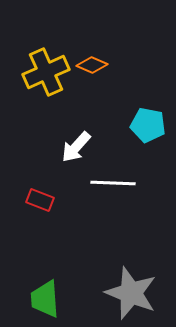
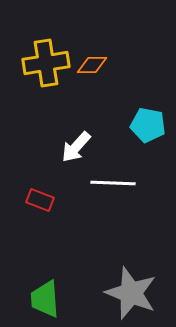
orange diamond: rotated 24 degrees counterclockwise
yellow cross: moved 9 px up; rotated 15 degrees clockwise
